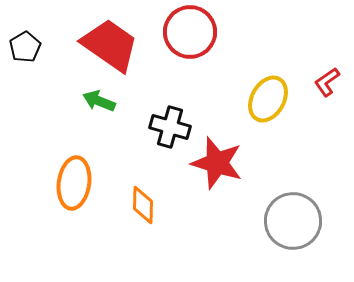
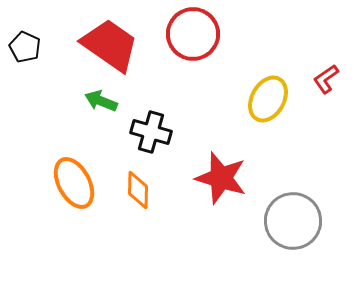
red circle: moved 3 px right, 2 px down
black pentagon: rotated 16 degrees counterclockwise
red L-shape: moved 1 px left, 3 px up
green arrow: moved 2 px right
black cross: moved 19 px left, 5 px down
red star: moved 4 px right, 15 px down
orange ellipse: rotated 36 degrees counterclockwise
orange diamond: moved 5 px left, 15 px up
